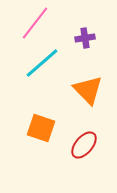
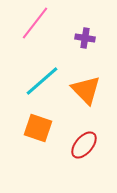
purple cross: rotated 18 degrees clockwise
cyan line: moved 18 px down
orange triangle: moved 2 px left
orange square: moved 3 px left
